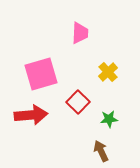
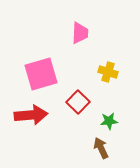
yellow cross: rotated 30 degrees counterclockwise
green star: moved 2 px down
brown arrow: moved 3 px up
